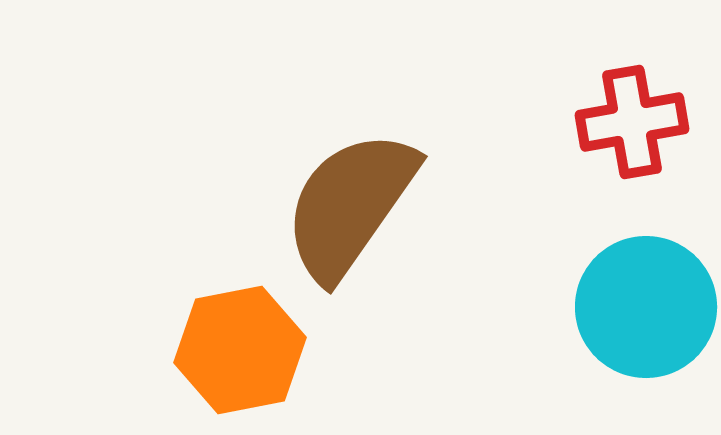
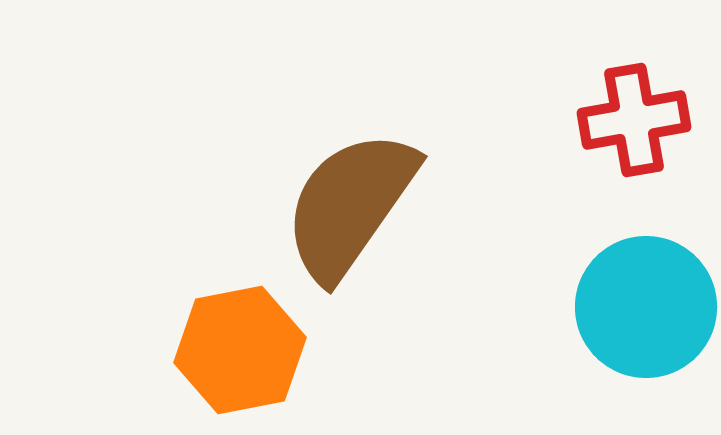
red cross: moved 2 px right, 2 px up
